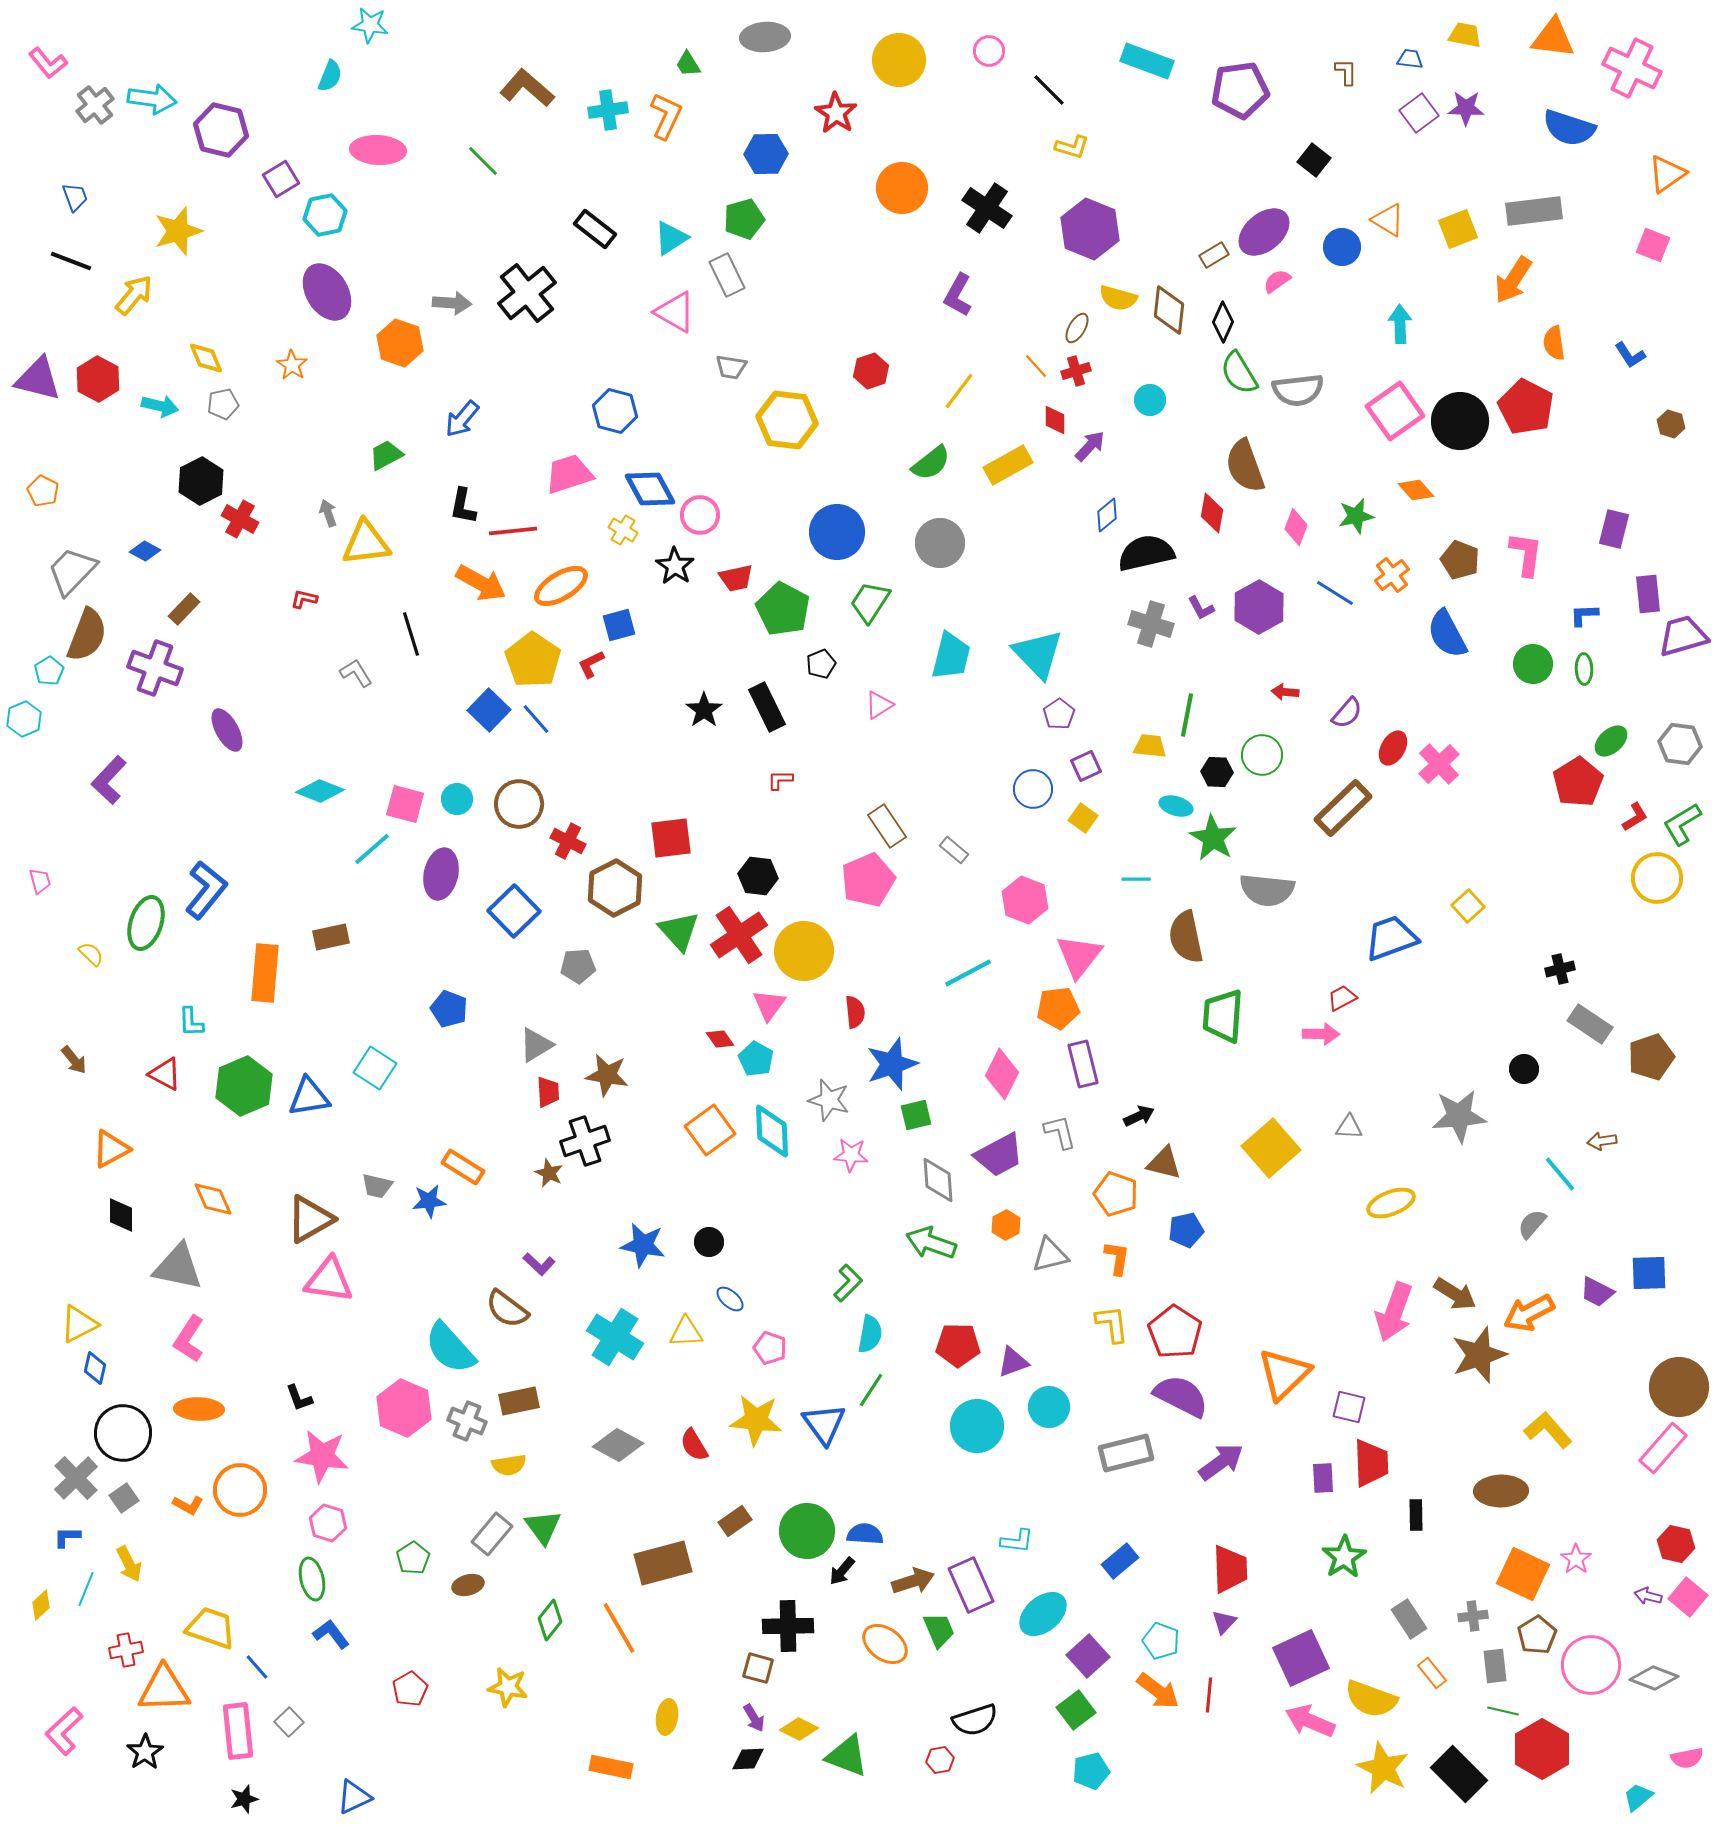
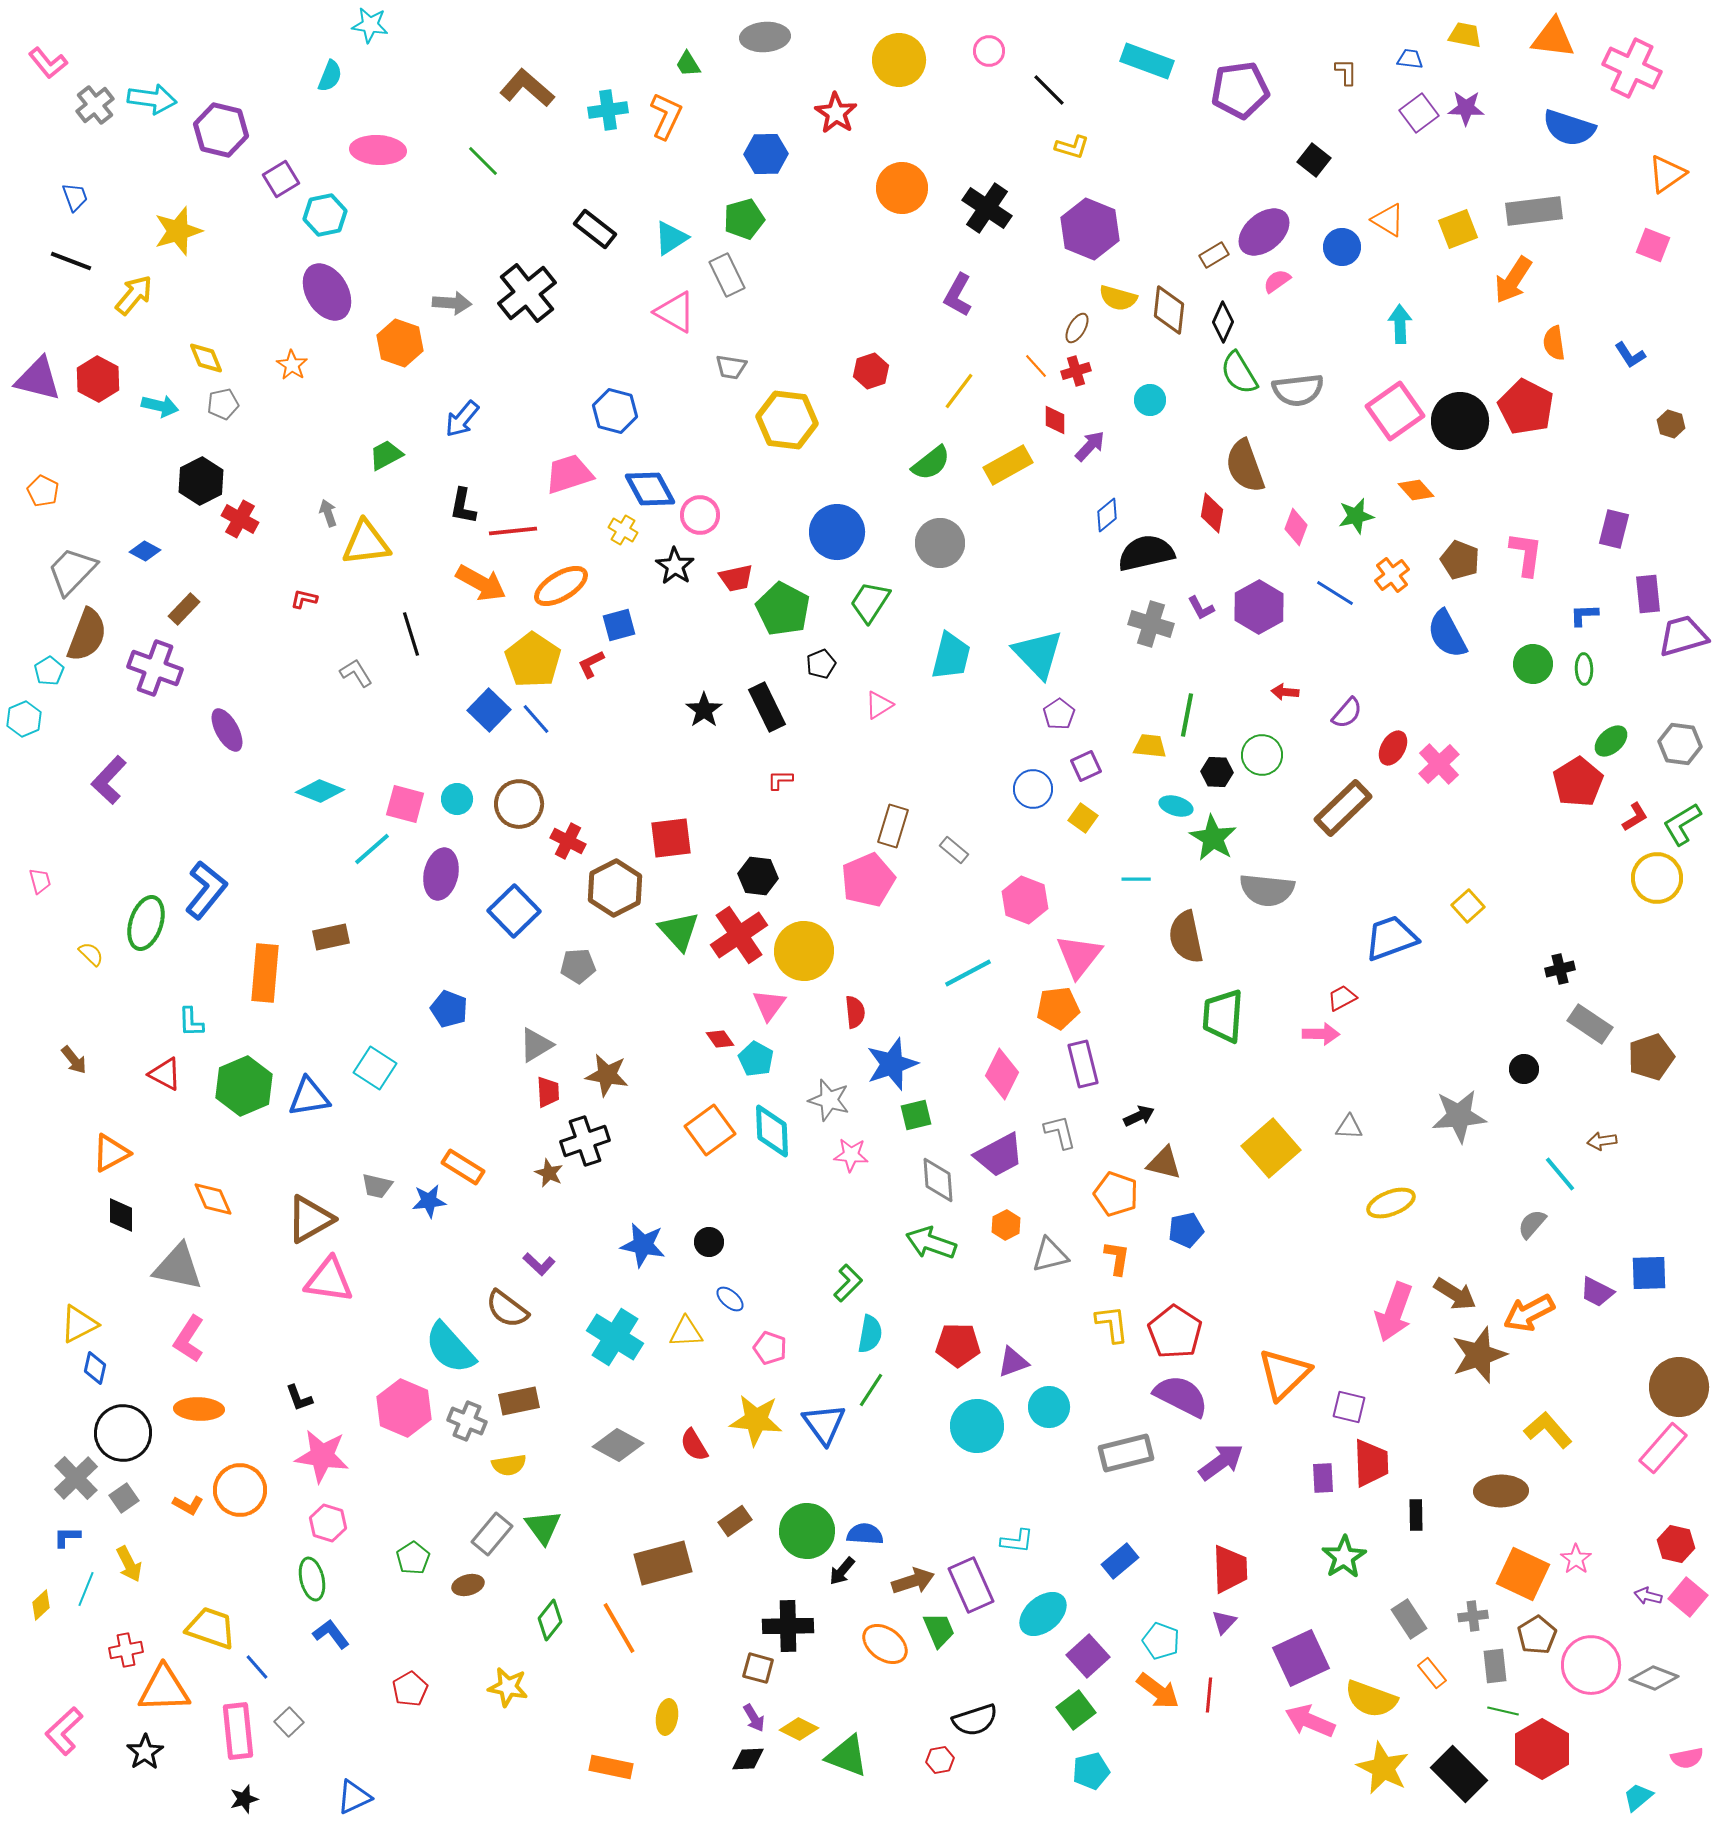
brown rectangle at (887, 826): moved 6 px right; rotated 51 degrees clockwise
orange triangle at (111, 1149): moved 4 px down
